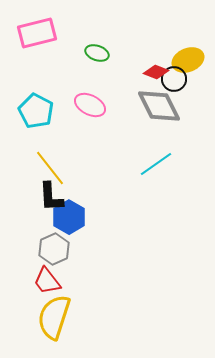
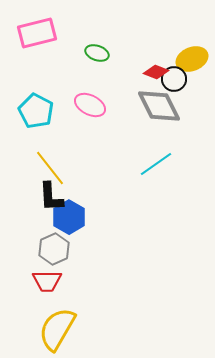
yellow ellipse: moved 4 px right, 1 px up
red trapezoid: rotated 52 degrees counterclockwise
yellow semicircle: moved 3 px right, 12 px down; rotated 12 degrees clockwise
